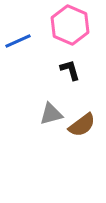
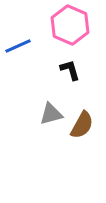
blue line: moved 5 px down
brown semicircle: rotated 24 degrees counterclockwise
